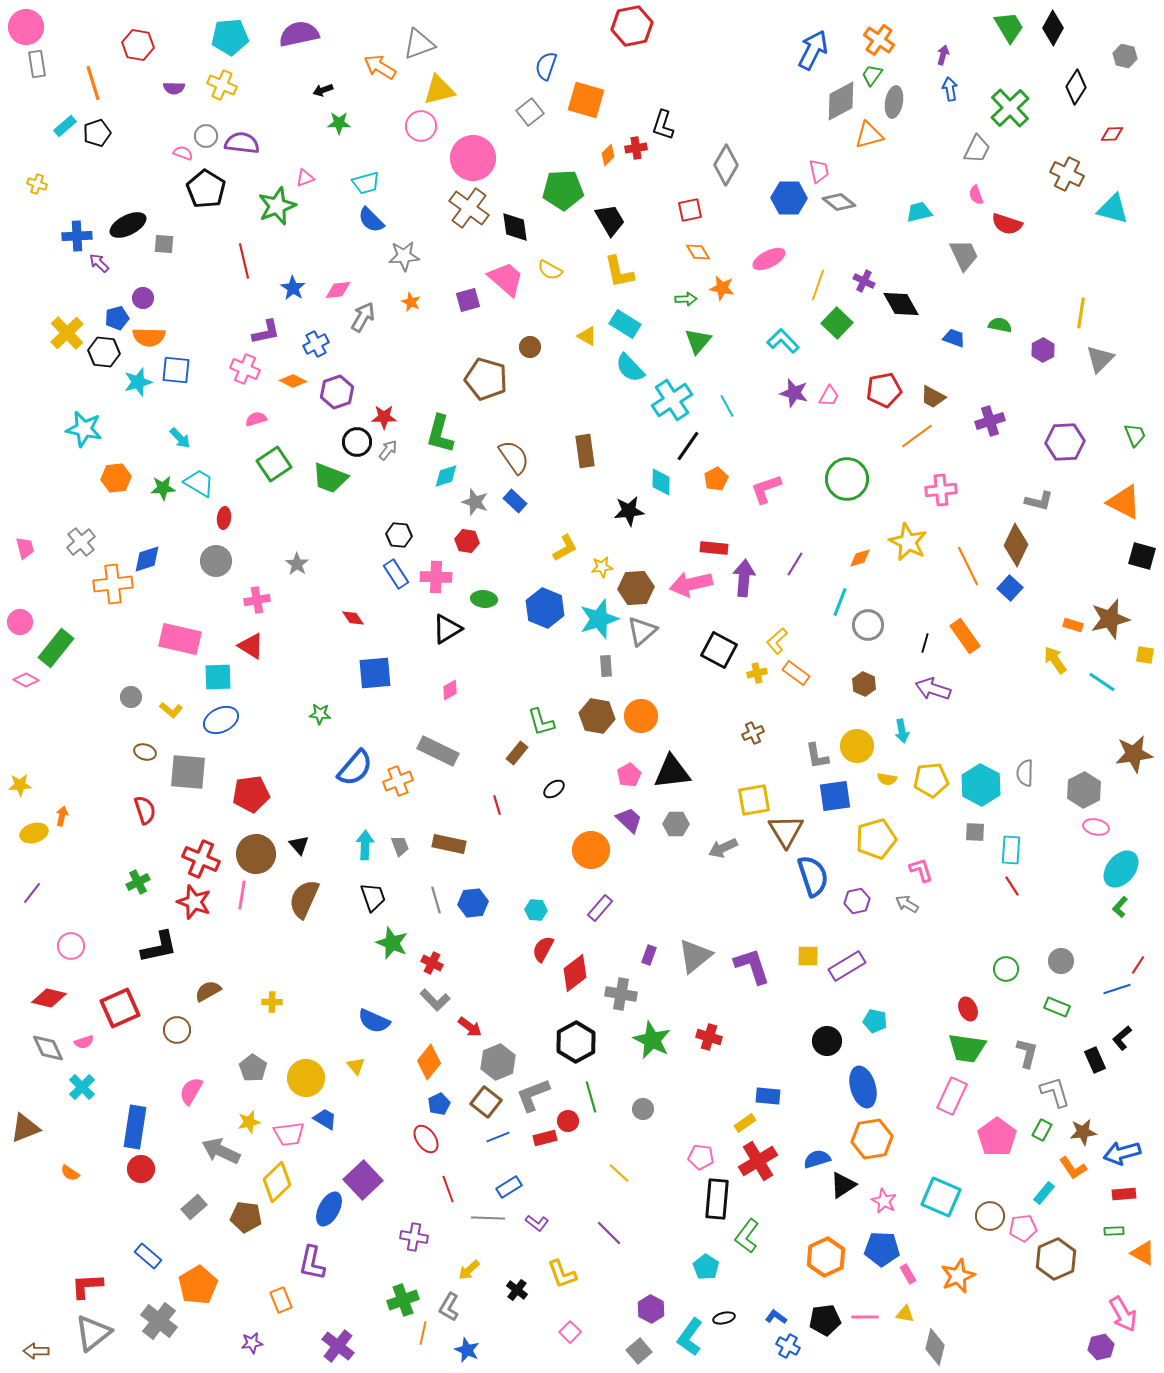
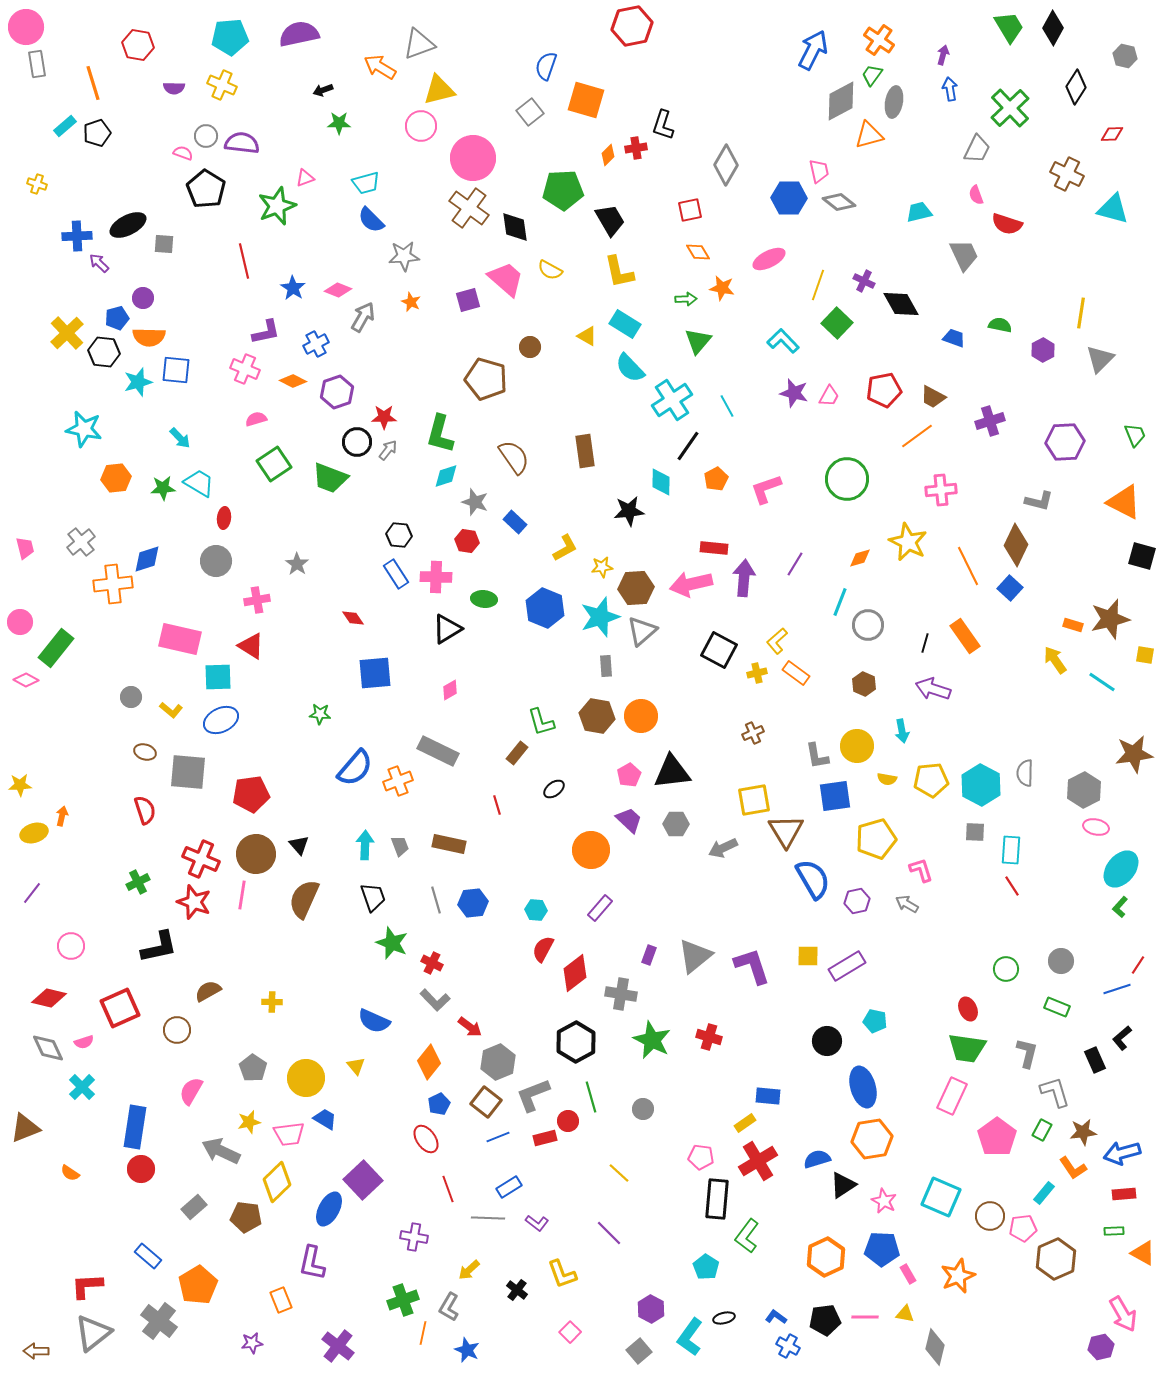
pink diamond at (338, 290): rotated 28 degrees clockwise
blue rectangle at (515, 501): moved 21 px down
cyan star at (599, 619): moved 1 px right, 2 px up
blue semicircle at (813, 876): moved 3 px down; rotated 12 degrees counterclockwise
